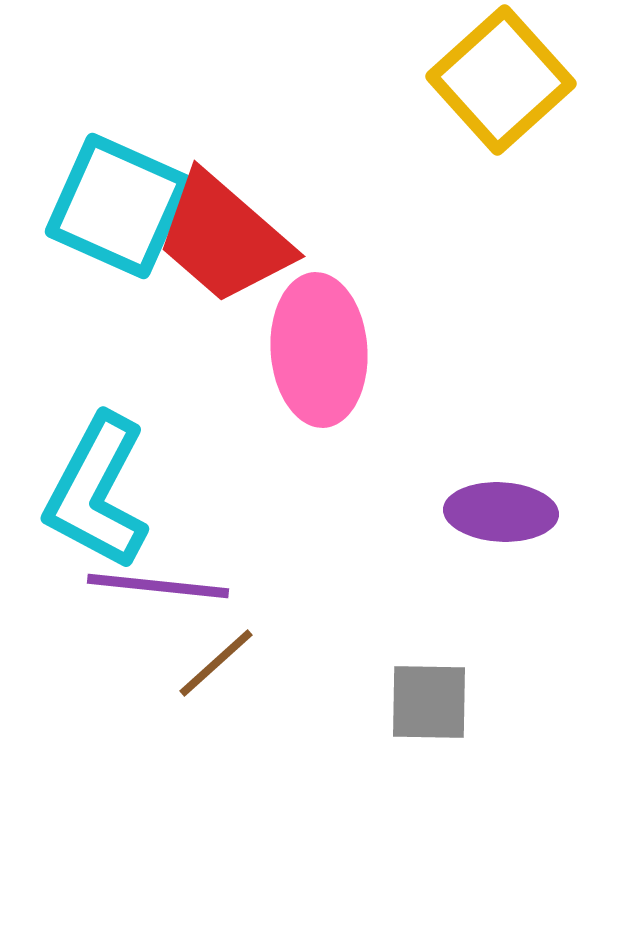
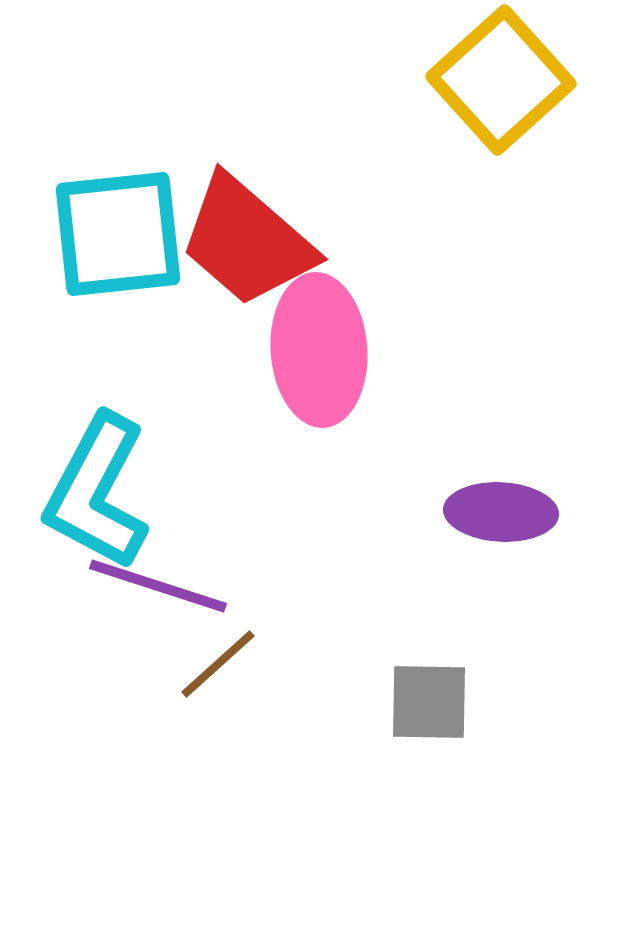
cyan square: moved 28 px down; rotated 30 degrees counterclockwise
red trapezoid: moved 23 px right, 3 px down
purple line: rotated 12 degrees clockwise
brown line: moved 2 px right, 1 px down
